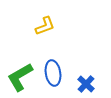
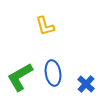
yellow L-shape: rotated 95 degrees clockwise
